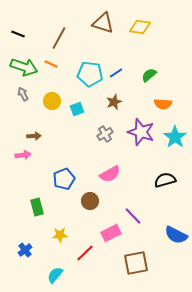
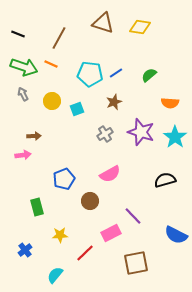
orange semicircle: moved 7 px right, 1 px up
